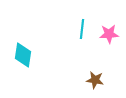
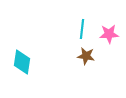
cyan diamond: moved 1 px left, 7 px down
brown star: moved 9 px left, 24 px up
